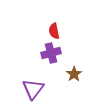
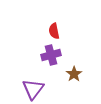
purple cross: moved 2 px down
